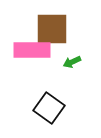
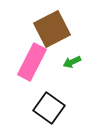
brown square: rotated 27 degrees counterclockwise
pink rectangle: moved 12 px down; rotated 63 degrees counterclockwise
